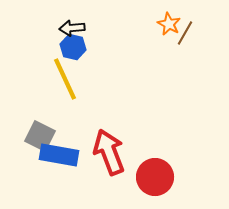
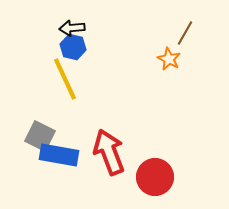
orange star: moved 35 px down
